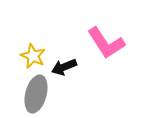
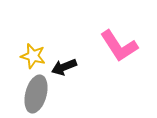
pink L-shape: moved 13 px right, 3 px down
yellow star: rotated 10 degrees counterclockwise
